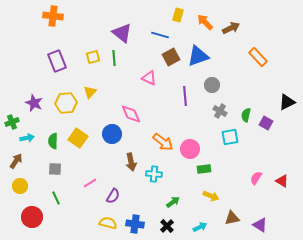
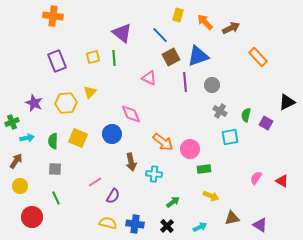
blue line at (160, 35): rotated 30 degrees clockwise
purple line at (185, 96): moved 14 px up
yellow square at (78, 138): rotated 12 degrees counterclockwise
pink line at (90, 183): moved 5 px right, 1 px up
